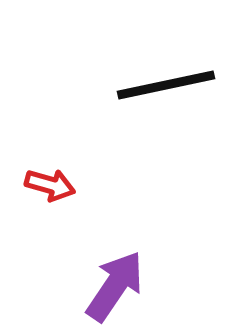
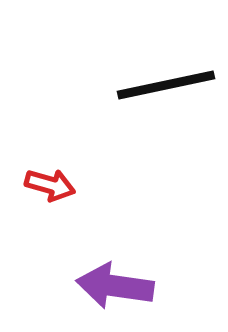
purple arrow: rotated 116 degrees counterclockwise
